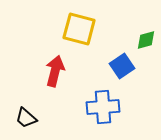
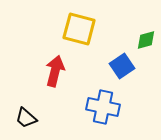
blue cross: rotated 16 degrees clockwise
